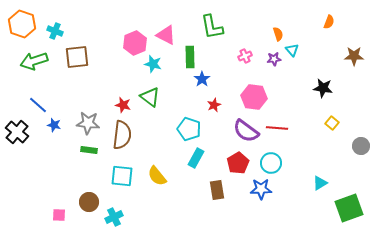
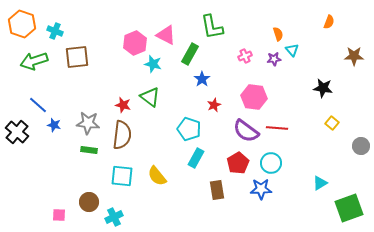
green rectangle at (190, 57): moved 3 px up; rotated 30 degrees clockwise
